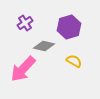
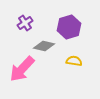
yellow semicircle: rotated 21 degrees counterclockwise
pink arrow: moved 1 px left
